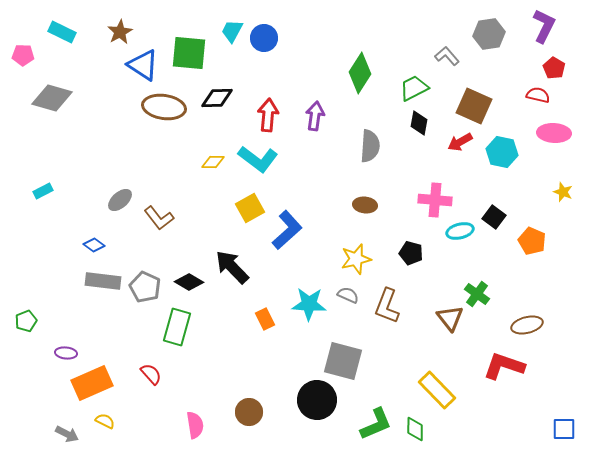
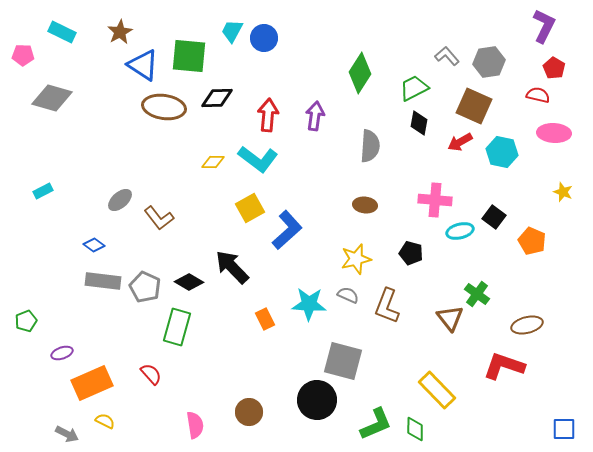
gray hexagon at (489, 34): moved 28 px down
green square at (189, 53): moved 3 px down
purple ellipse at (66, 353): moved 4 px left; rotated 25 degrees counterclockwise
